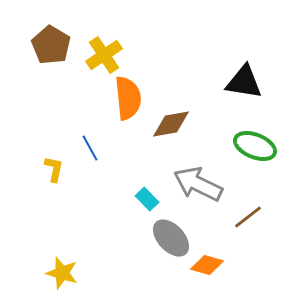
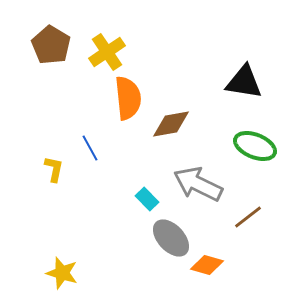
yellow cross: moved 3 px right, 3 px up
